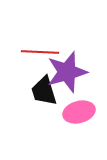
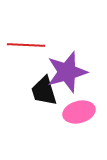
red line: moved 14 px left, 7 px up
